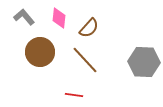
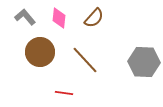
gray L-shape: moved 1 px right
brown semicircle: moved 5 px right, 10 px up
red line: moved 10 px left, 2 px up
